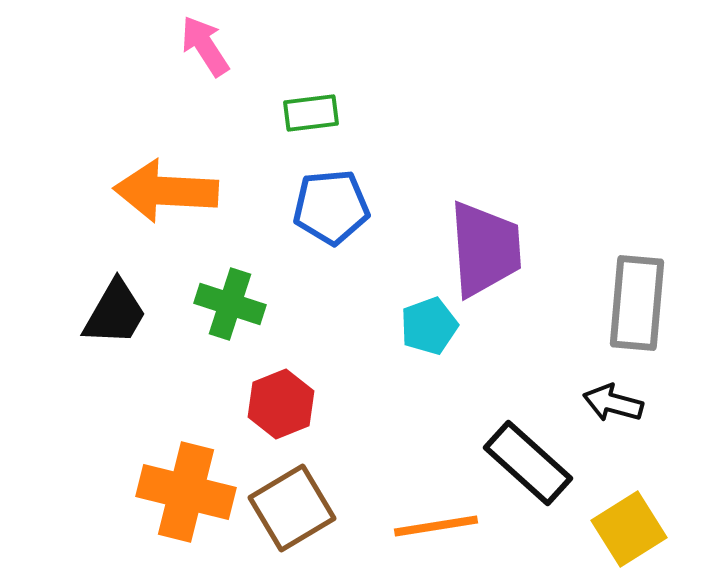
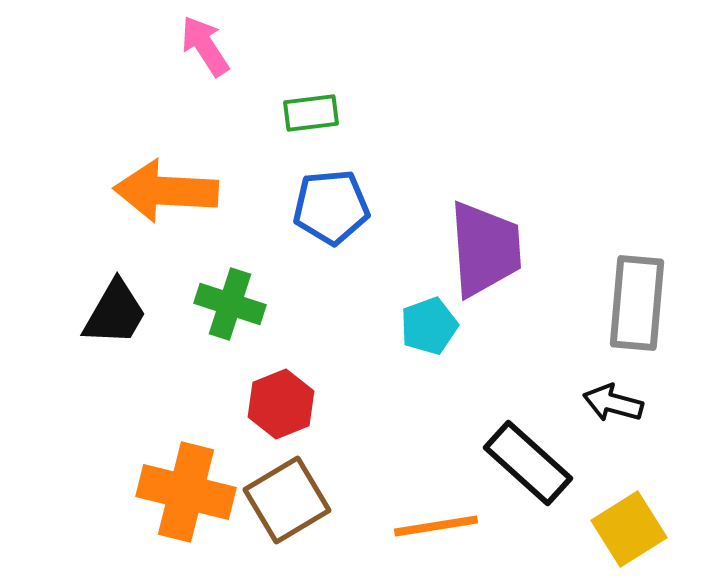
brown square: moved 5 px left, 8 px up
